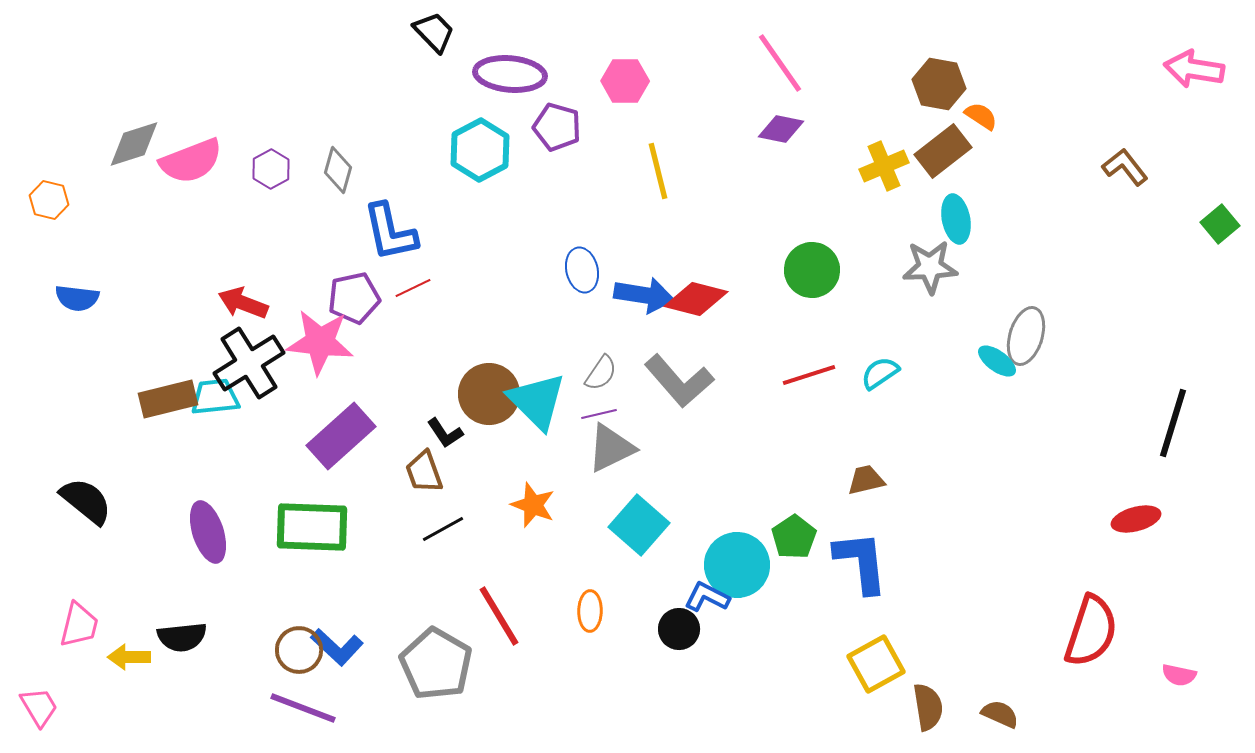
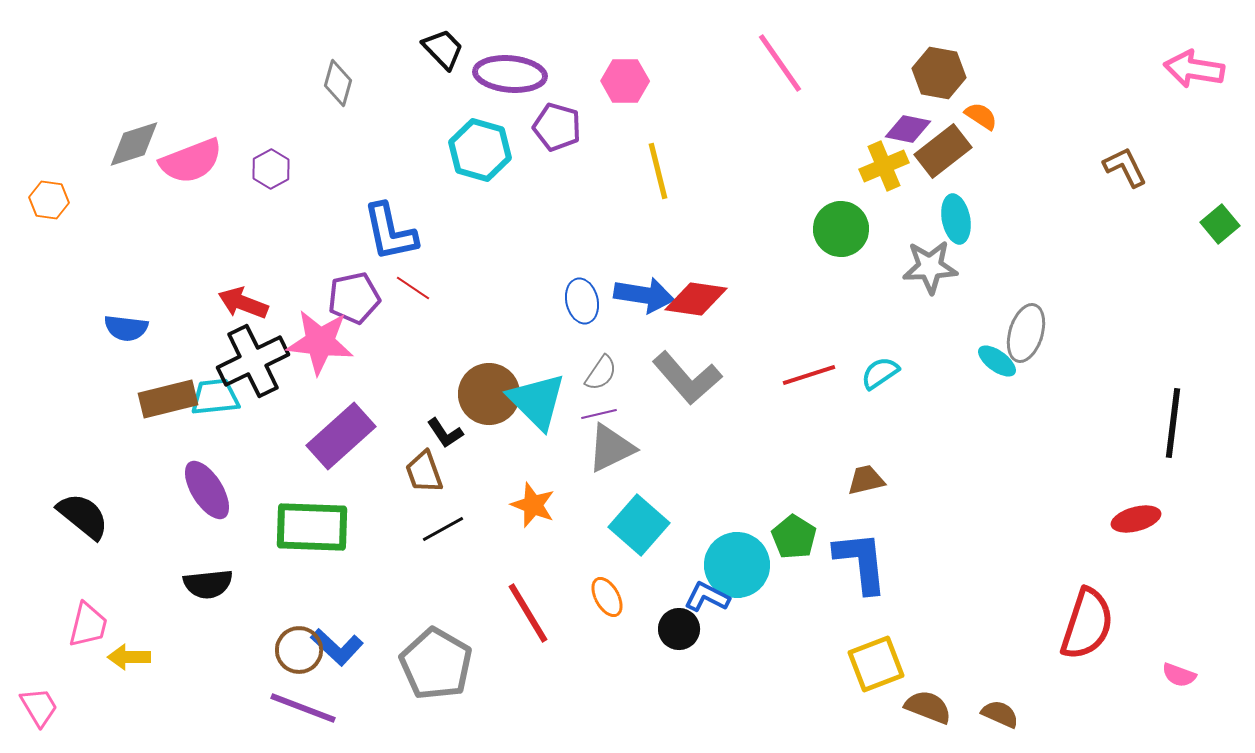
black trapezoid at (434, 32): moved 9 px right, 17 px down
brown hexagon at (939, 84): moved 11 px up
purple diamond at (781, 129): moved 127 px right
cyan hexagon at (480, 150): rotated 16 degrees counterclockwise
brown L-shape at (1125, 167): rotated 12 degrees clockwise
gray diamond at (338, 170): moved 87 px up
orange hexagon at (49, 200): rotated 6 degrees counterclockwise
blue ellipse at (582, 270): moved 31 px down
green circle at (812, 270): moved 29 px right, 41 px up
red line at (413, 288): rotated 60 degrees clockwise
blue semicircle at (77, 298): moved 49 px right, 30 px down
red diamond at (696, 299): rotated 6 degrees counterclockwise
gray ellipse at (1026, 336): moved 3 px up
black cross at (249, 363): moved 4 px right, 2 px up; rotated 6 degrees clockwise
gray L-shape at (679, 381): moved 8 px right, 3 px up
black line at (1173, 423): rotated 10 degrees counterclockwise
black semicircle at (86, 501): moved 3 px left, 15 px down
purple ellipse at (208, 532): moved 1 px left, 42 px up; rotated 14 degrees counterclockwise
green pentagon at (794, 537): rotated 6 degrees counterclockwise
orange ellipse at (590, 611): moved 17 px right, 14 px up; rotated 30 degrees counterclockwise
red line at (499, 616): moved 29 px right, 3 px up
pink trapezoid at (79, 625): moved 9 px right
red semicircle at (1091, 631): moved 4 px left, 7 px up
black semicircle at (182, 637): moved 26 px right, 53 px up
yellow square at (876, 664): rotated 8 degrees clockwise
pink semicircle at (1179, 675): rotated 8 degrees clockwise
brown semicircle at (928, 707): rotated 60 degrees counterclockwise
